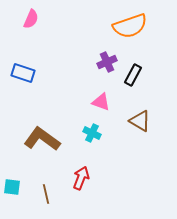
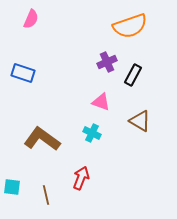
brown line: moved 1 px down
